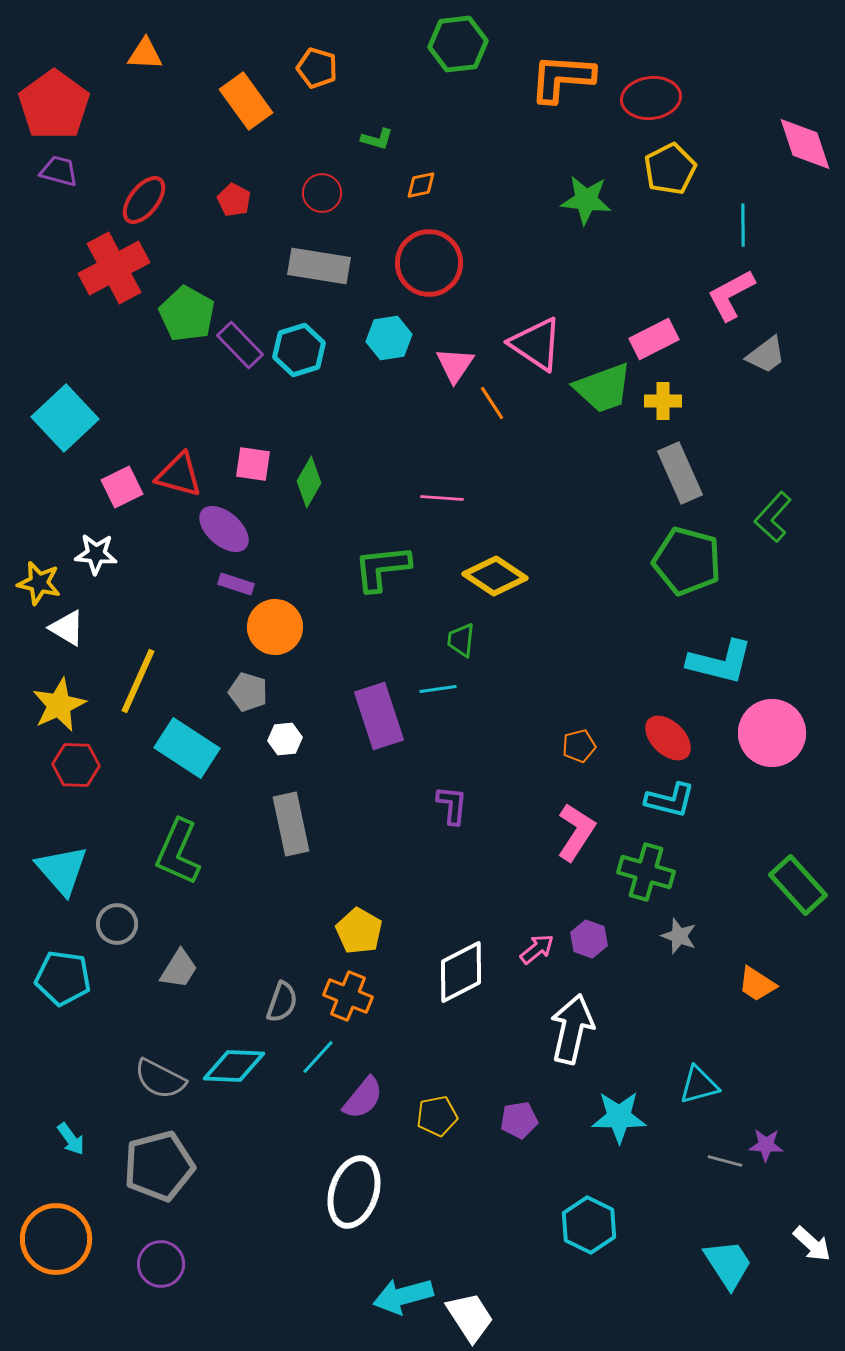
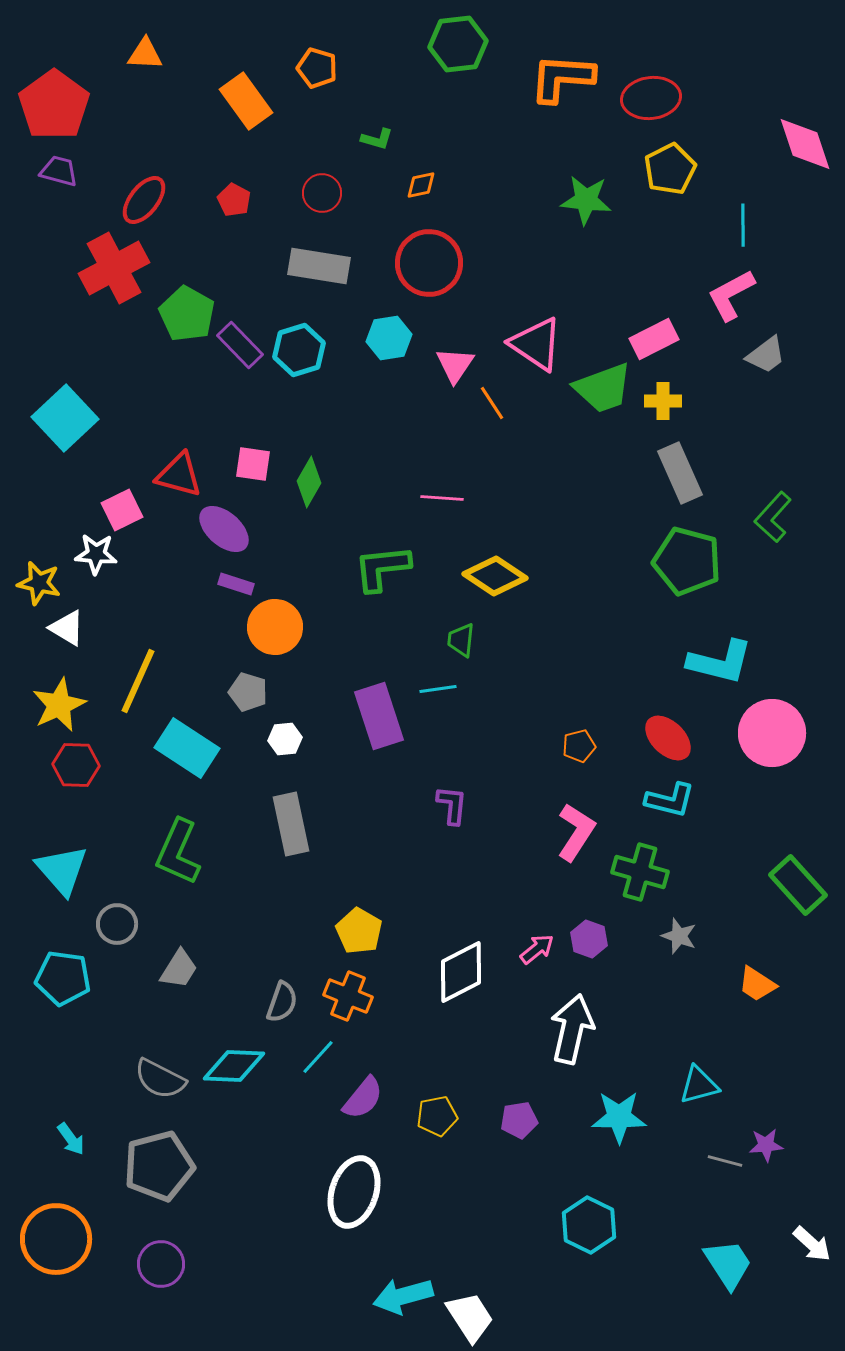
pink square at (122, 487): moved 23 px down
green cross at (646, 872): moved 6 px left
purple star at (766, 1145): rotated 8 degrees counterclockwise
